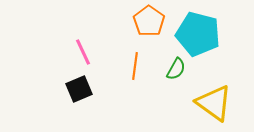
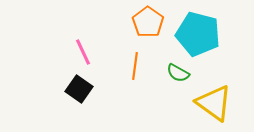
orange pentagon: moved 1 px left, 1 px down
green semicircle: moved 2 px right, 4 px down; rotated 90 degrees clockwise
black square: rotated 32 degrees counterclockwise
